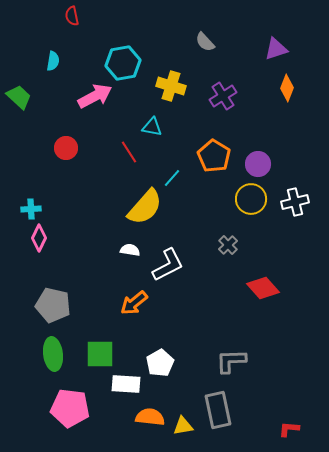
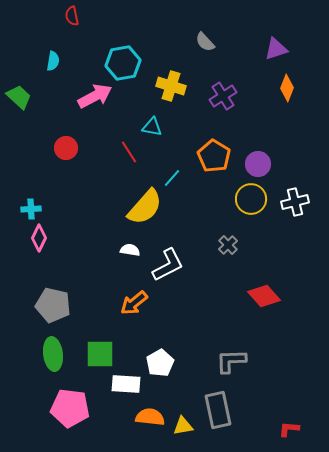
red diamond: moved 1 px right, 8 px down
